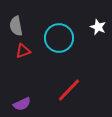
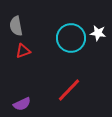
white star: moved 6 px down; rotated 14 degrees counterclockwise
cyan circle: moved 12 px right
